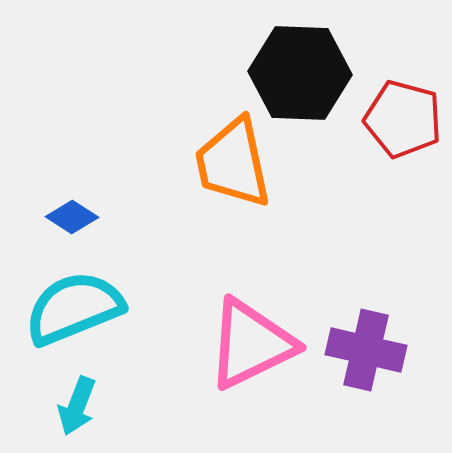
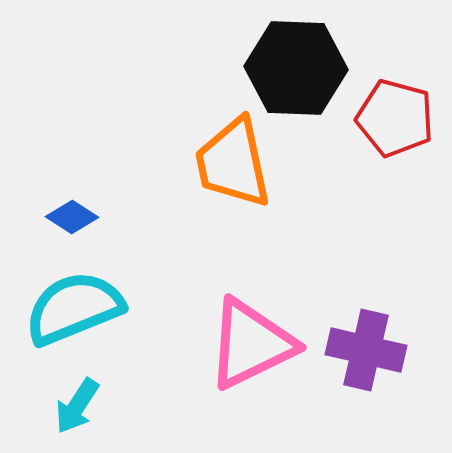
black hexagon: moved 4 px left, 5 px up
red pentagon: moved 8 px left, 1 px up
cyan arrow: rotated 12 degrees clockwise
